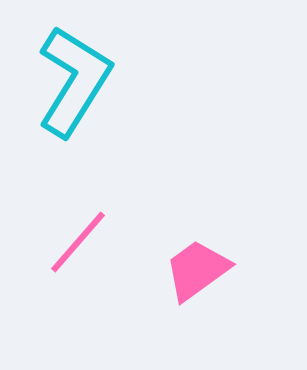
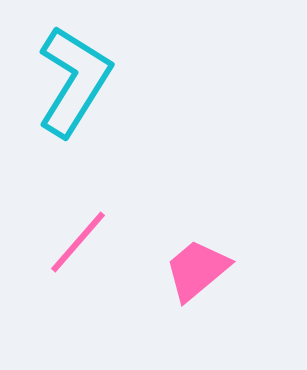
pink trapezoid: rotated 4 degrees counterclockwise
